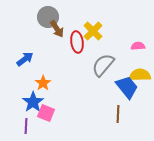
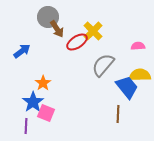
red ellipse: rotated 65 degrees clockwise
blue arrow: moved 3 px left, 8 px up
